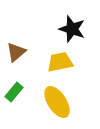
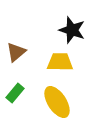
black star: moved 1 px down
yellow trapezoid: rotated 12 degrees clockwise
green rectangle: moved 1 px right, 1 px down
